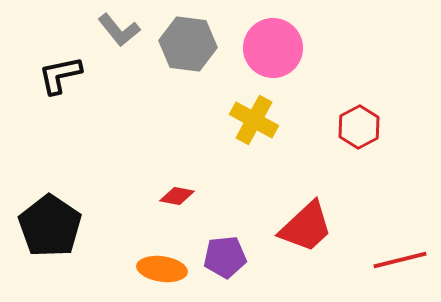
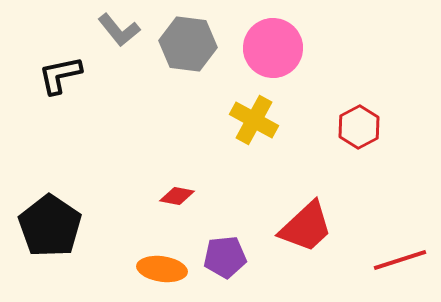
red line: rotated 4 degrees counterclockwise
